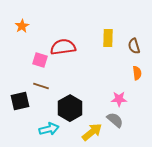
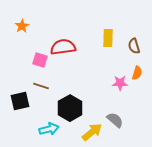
orange semicircle: rotated 24 degrees clockwise
pink star: moved 1 px right, 16 px up
